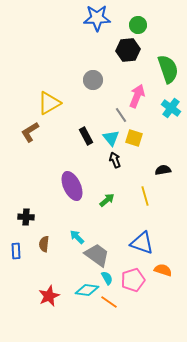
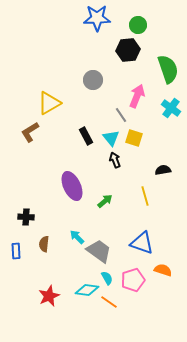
green arrow: moved 2 px left, 1 px down
gray trapezoid: moved 2 px right, 4 px up
